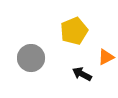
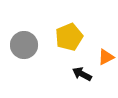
yellow pentagon: moved 5 px left, 6 px down
gray circle: moved 7 px left, 13 px up
